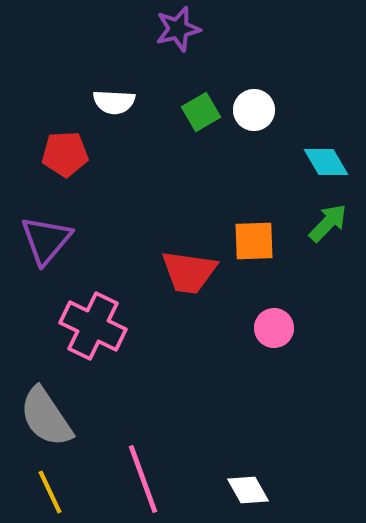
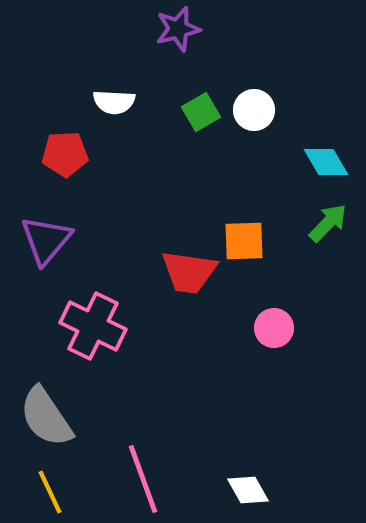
orange square: moved 10 px left
